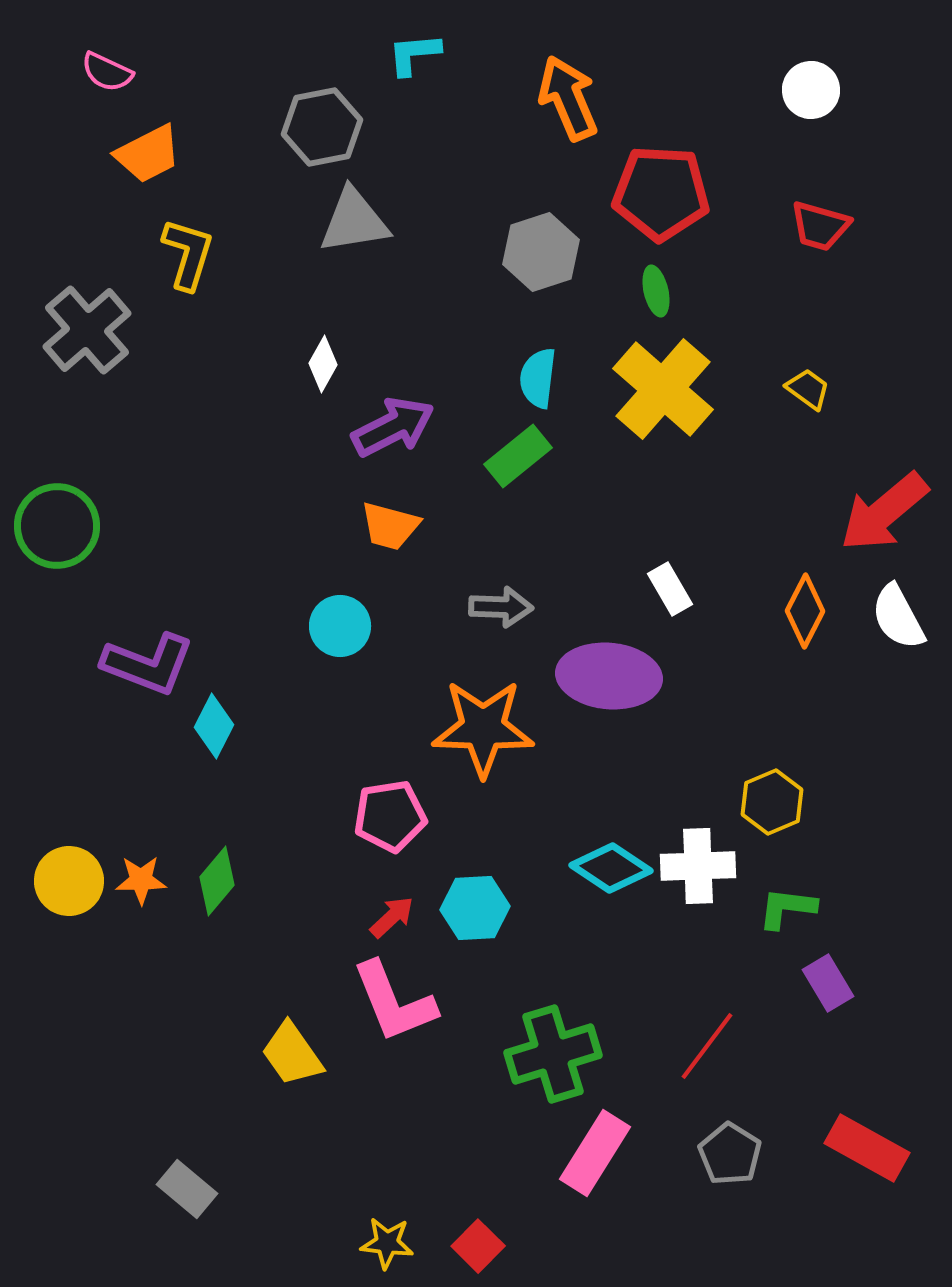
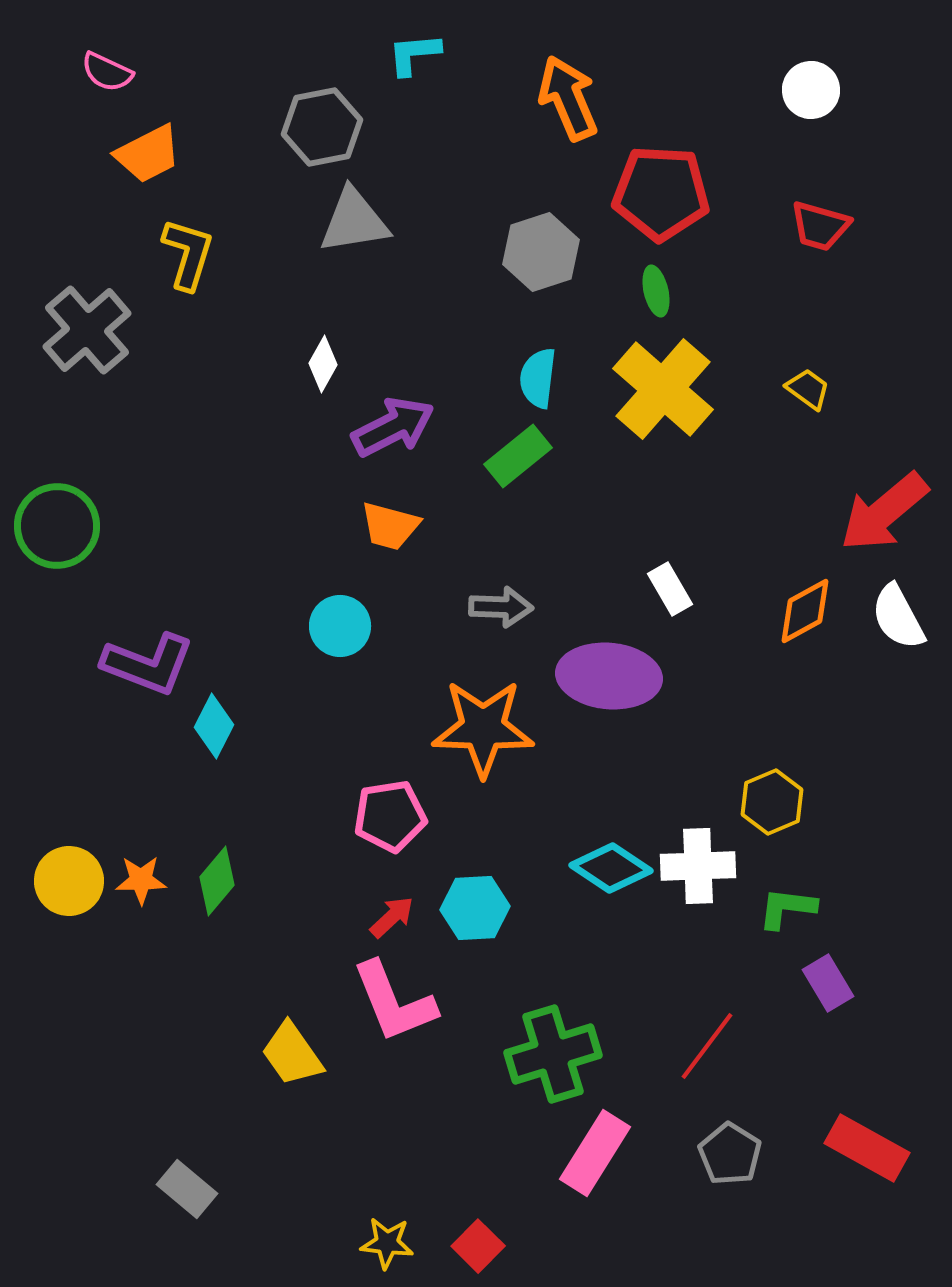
orange diamond at (805, 611): rotated 34 degrees clockwise
